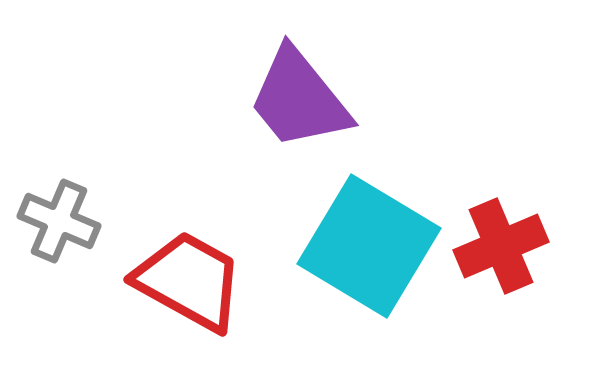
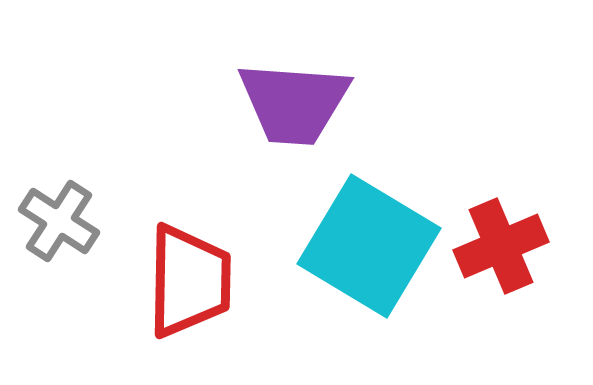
purple trapezoid: moved 5 px left, 4 px down; rotated 47 degrees counterclockwise
gray cross: rotated 10 degrees clockwise
red trapezoid: rotated 62 degrees clockwise
